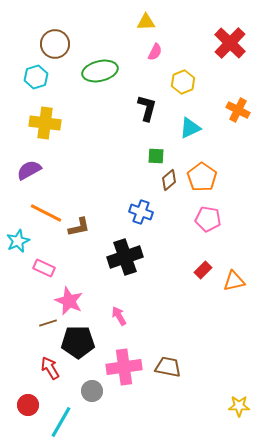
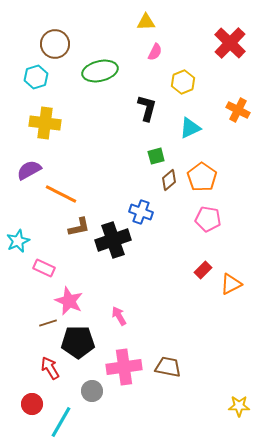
green square: rotated 18 degrees counterclockwise
orange line: moved 15 px right, 19 px up
black cross: moved 12 px left, 17 px up
orange triangle: moved 3 px left, 3 px down; rotated 15 degrees counterclockwise
red circle: moved 4 px right, 1 px up
